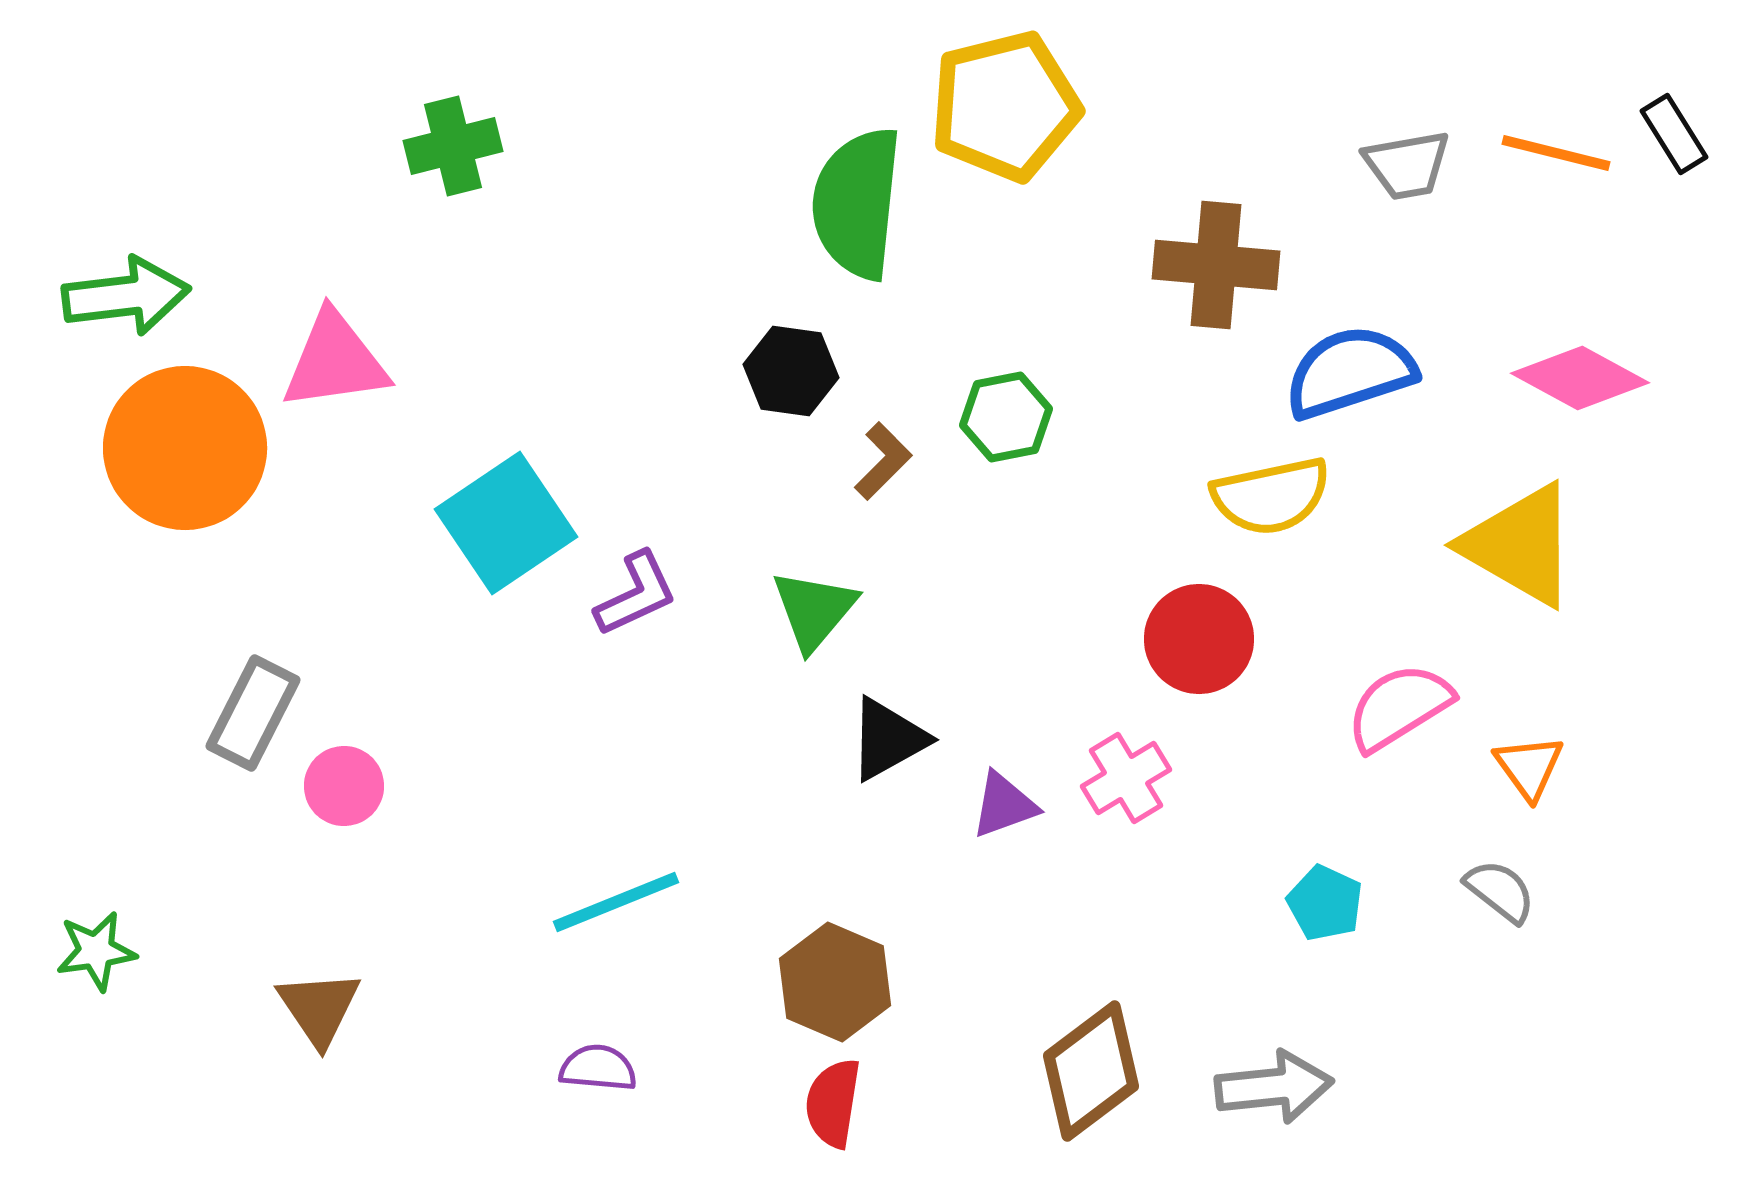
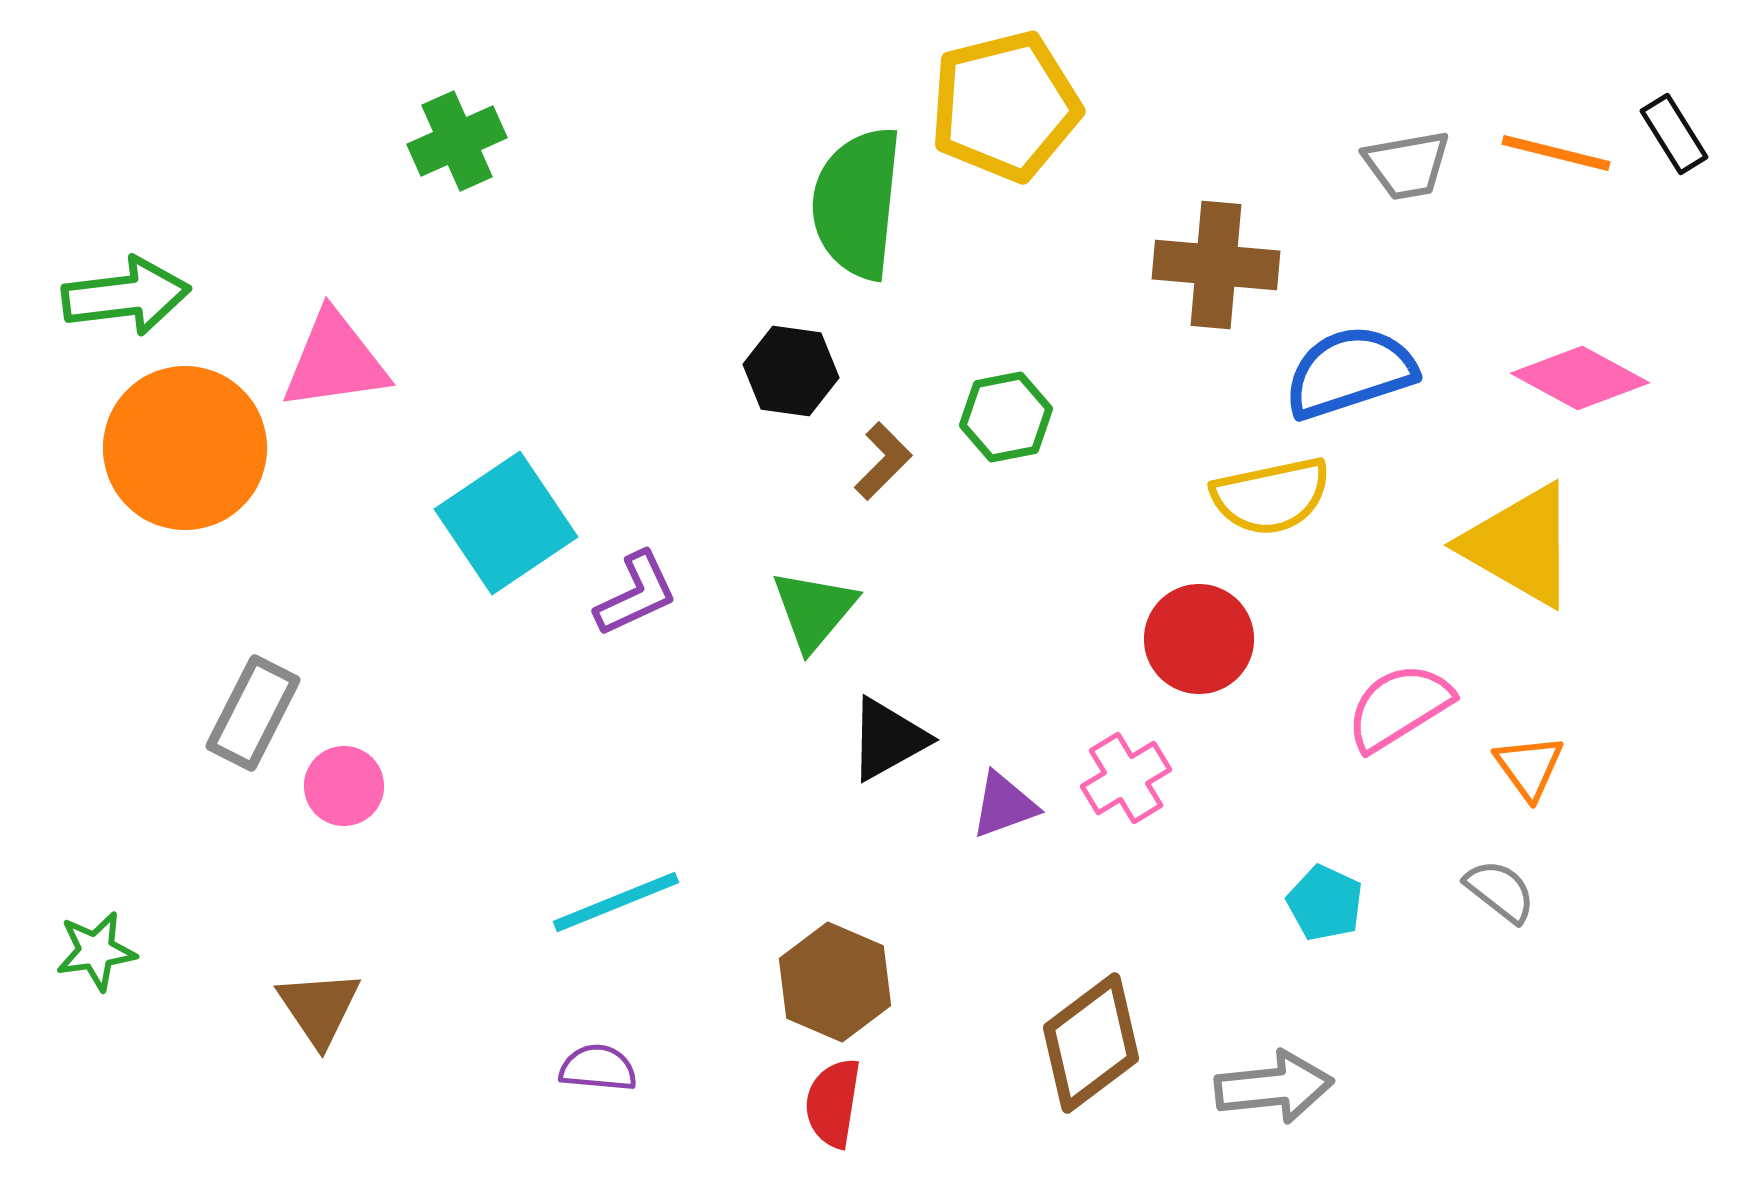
green cross: moved 4 px right, 5 px up; rotated 10 degrees counterclockwise
brown diamond: moved 28 px up
